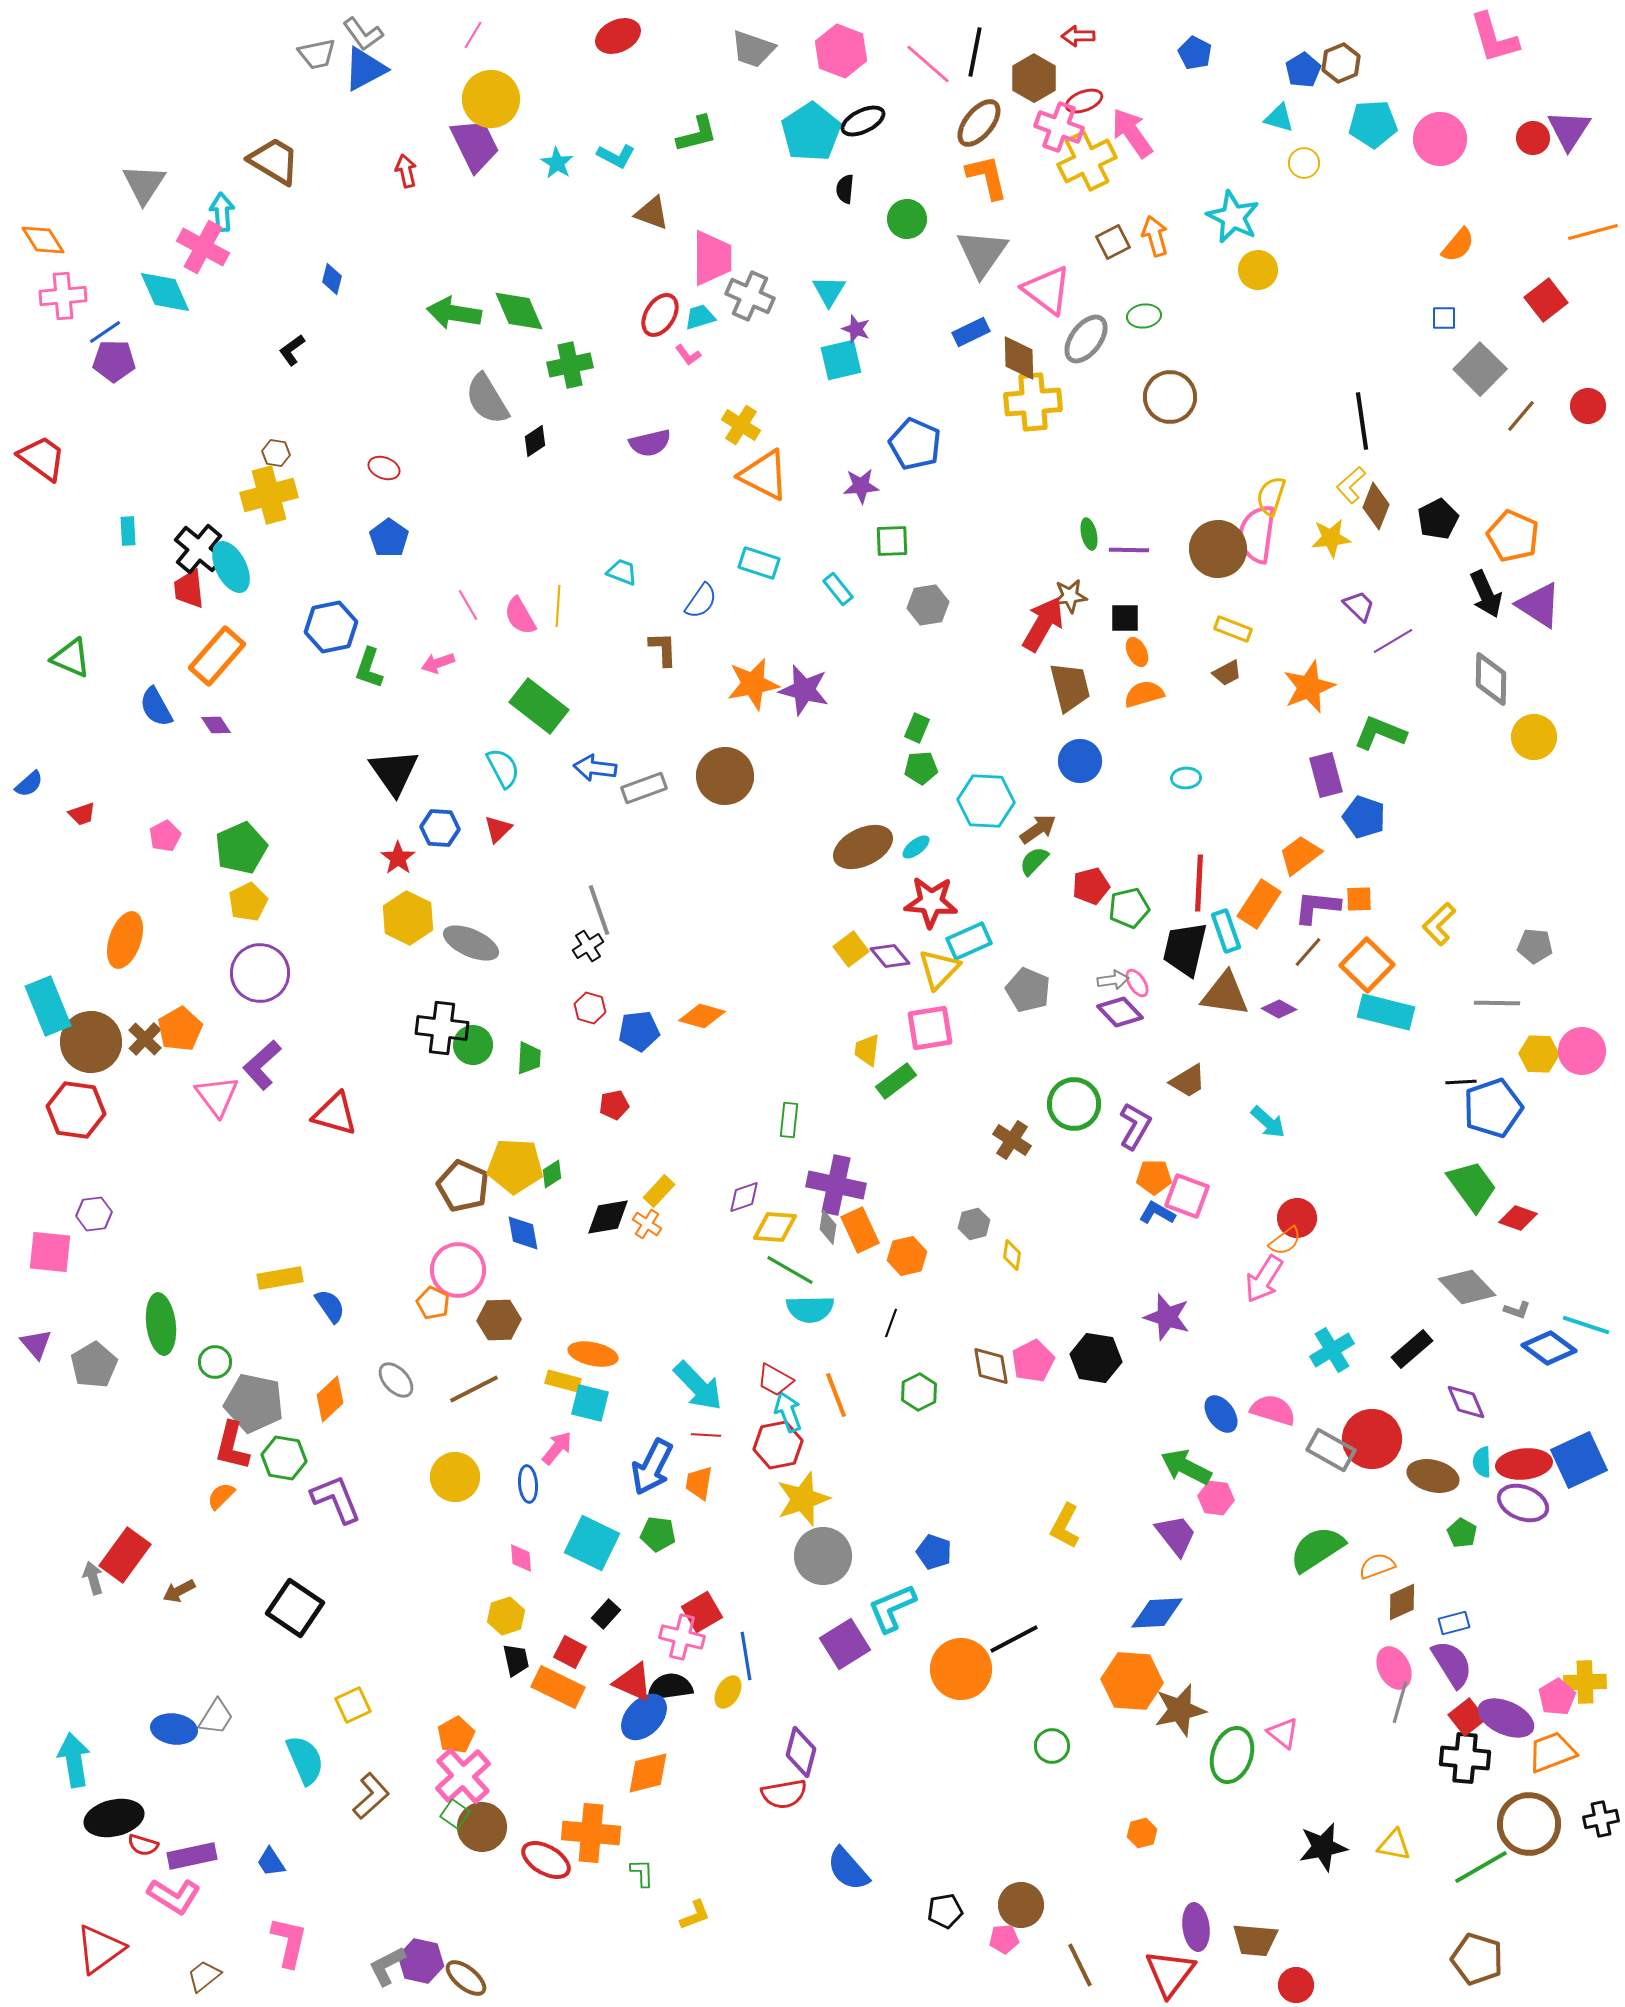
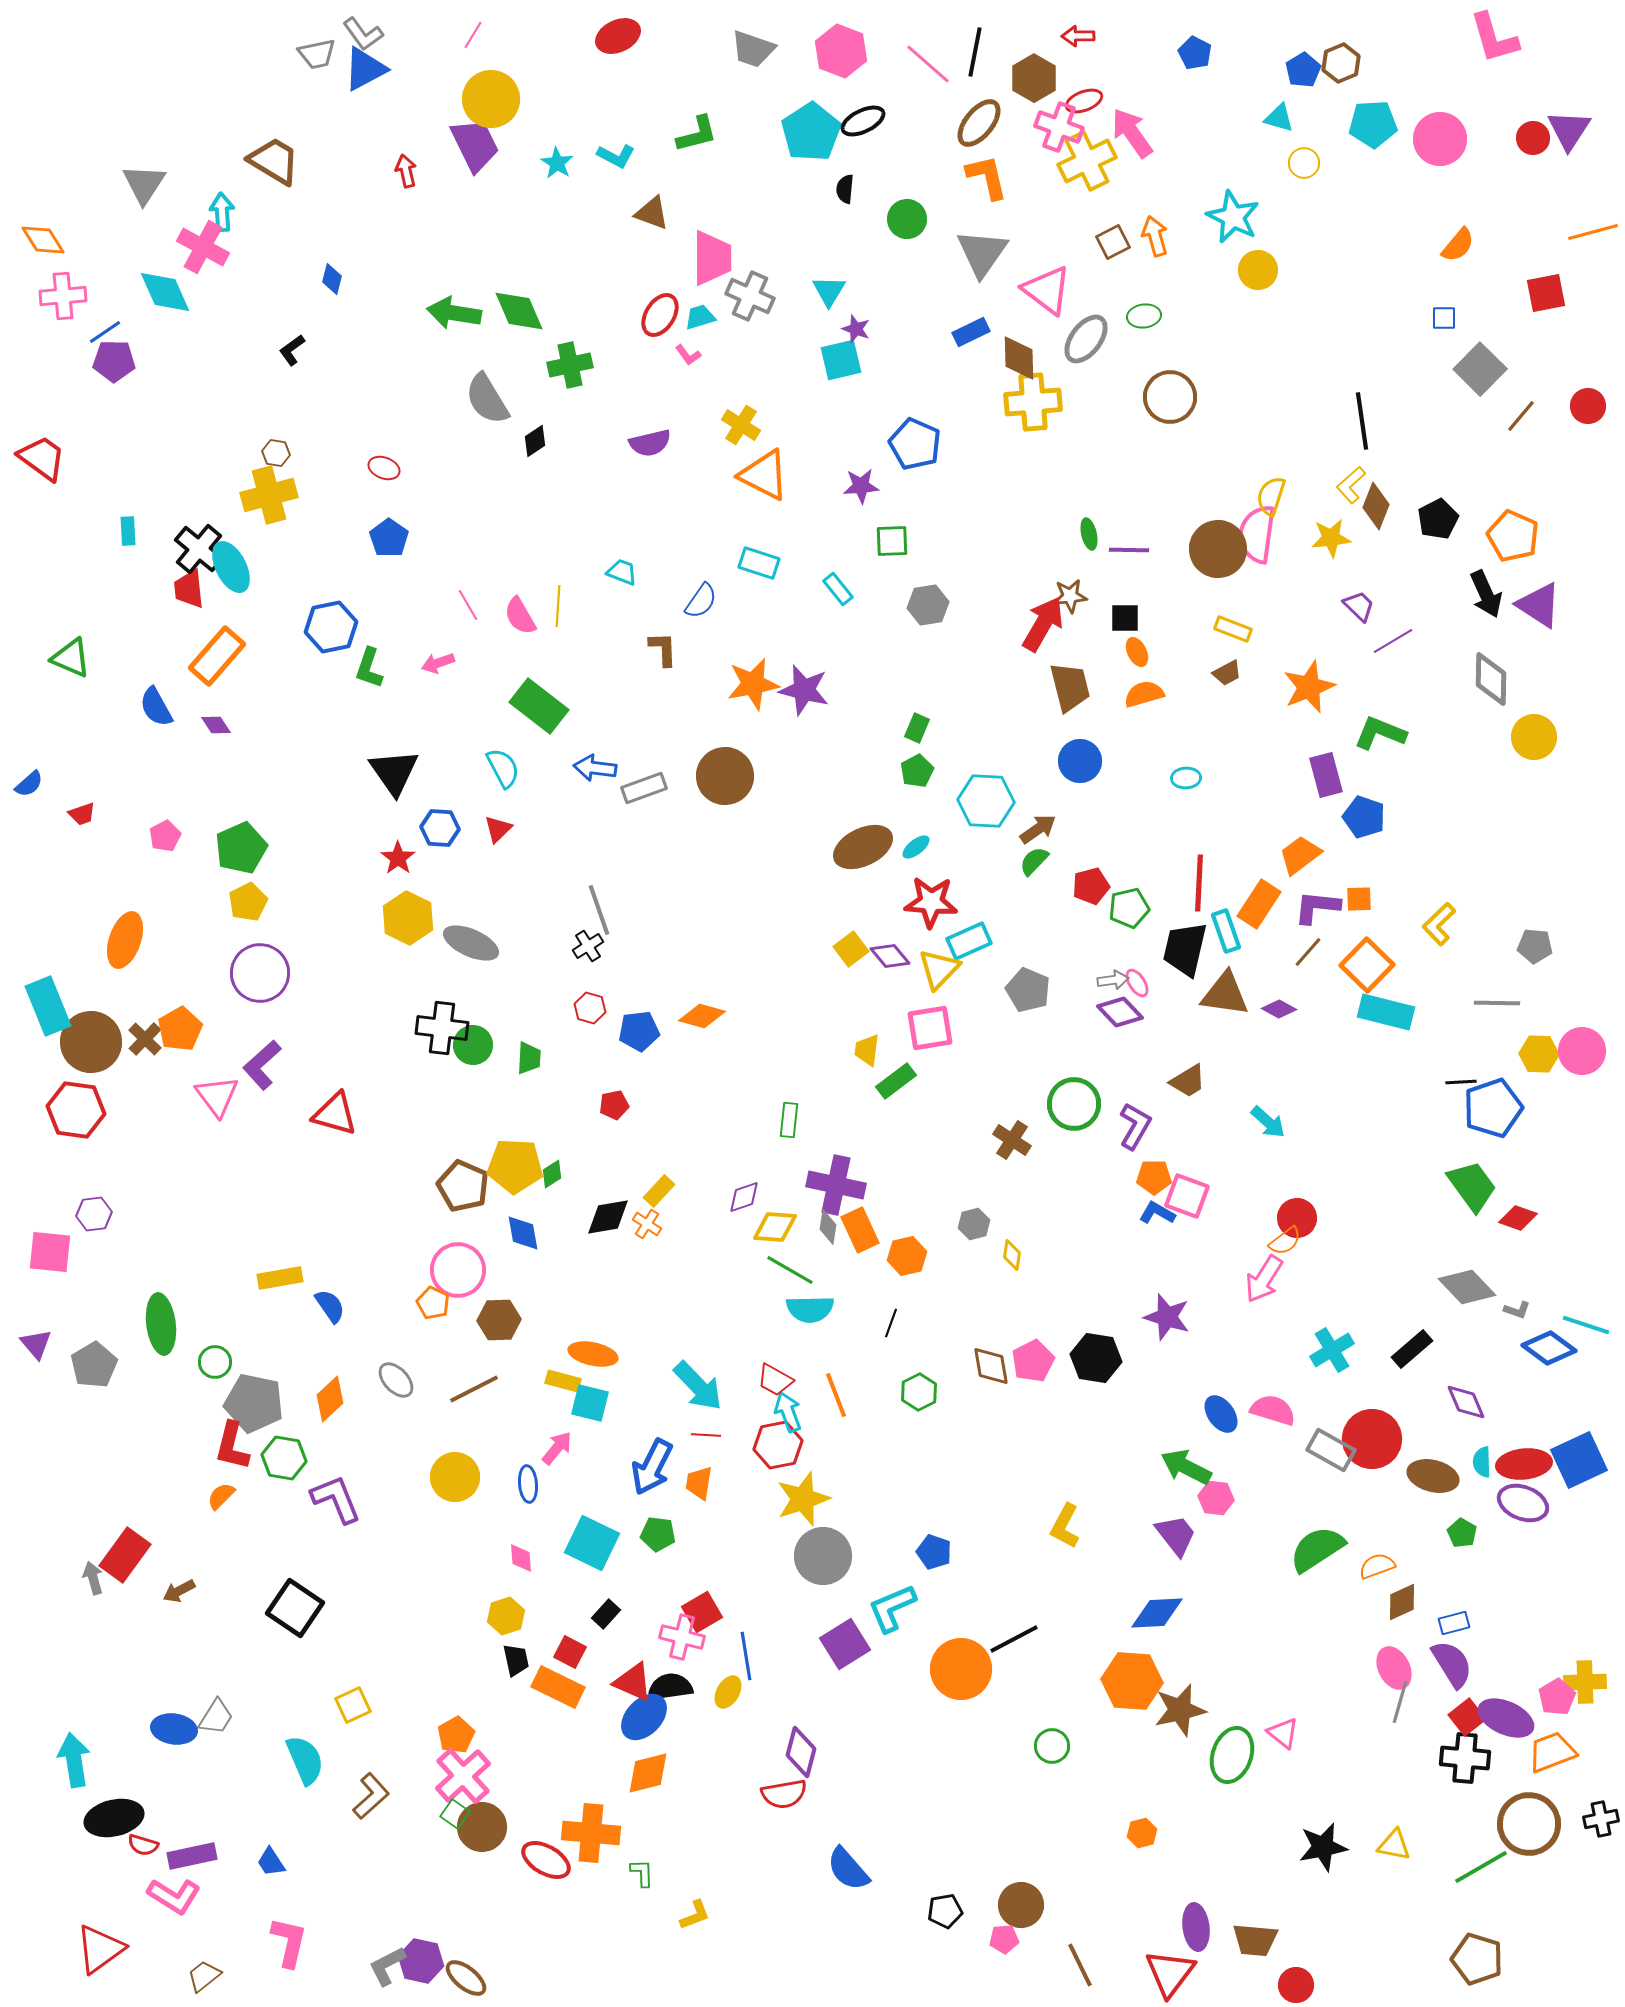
red square at (1546, 300): moved 7 px up; rotated 27 degrees clockwise
green pentagon at (921, 768): moved 4 px left, 3 px down; rotated 24 degrees counterclockwise
